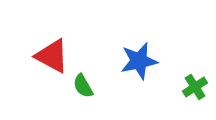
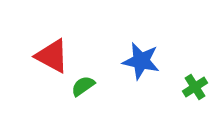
blue star: moved 2 px right; rotated 24 degrees clockwise
green semicircle: rotated 85 degrees clockwise
